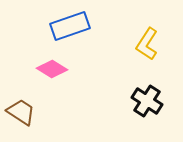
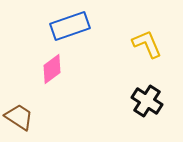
yellow L-shape: rotated 124 degrees clockwise
pink diamond: rotated 68 degrees counterclockwise
brown trapezoid: moved 2 px left, 5 px down
